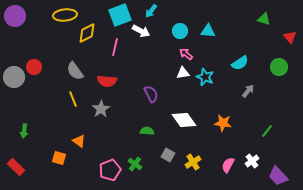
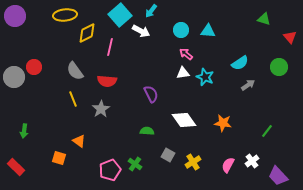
cyan square: rotated 20 degrees counterclockwise
cyan circle: moved 1 px right, 1 px up
pink line: moved 5 px left
gray arrow: moved 6 px up; rotated 16 degrees clockwise
